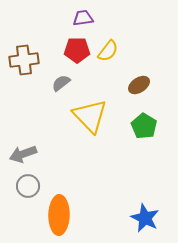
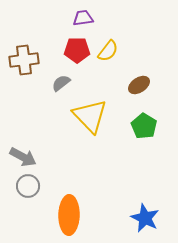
gray arrow: moved 3 px down; rotated 132 degrees counterclockwise
orange ellipse: moved 10 px right
